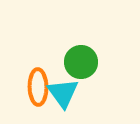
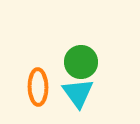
cyan triangle: moved 15 px right
